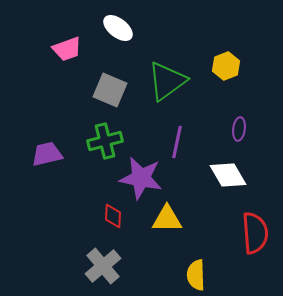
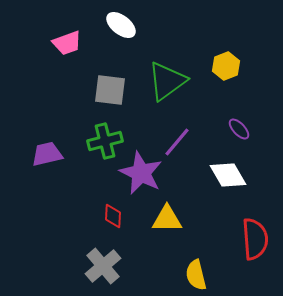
white ellipse: moved 3 px right, 3 px up
pink trapezoid: moved 6 px up
gray square: rotated 16 degrees counterclockwise
purple ellipse: rotated 50 degrees counterclockwise
purple line: rotated 28 degrees clockwise
purple star: moved 5 px up; rotated 15 degrees clockwise
red semicircle: moved 6 px down
yellow semicircle: rotated 12 degrees counterclockwise
